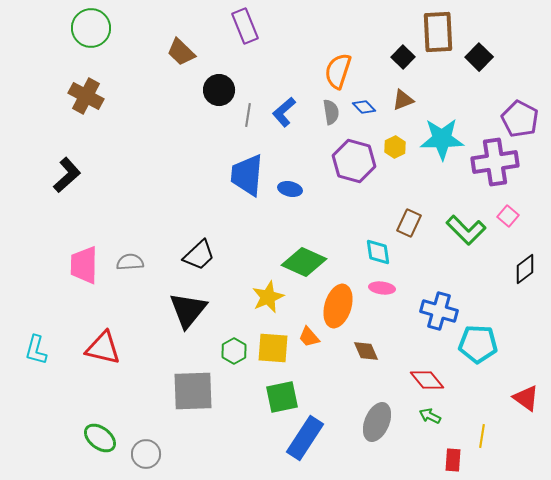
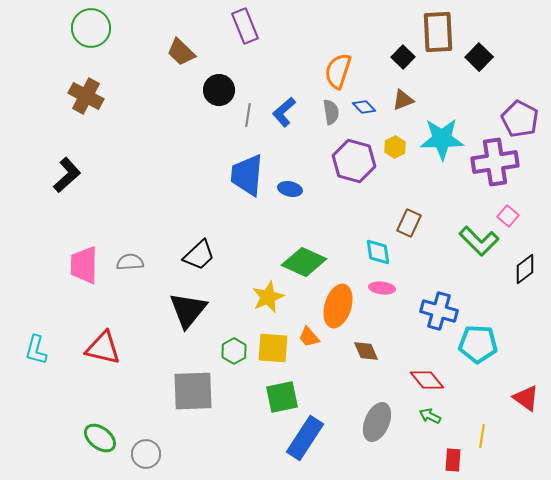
green L-shape at (466, 230): moved 13 px right, 11 px down
